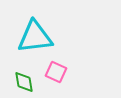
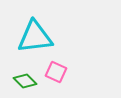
green diamond: moved 1 px right, 1 px up; rotated 35 degrees counterclockwise
